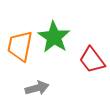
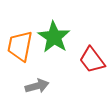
gray arrow: moved 2 px up
